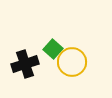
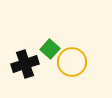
green square: moved 3 px left
